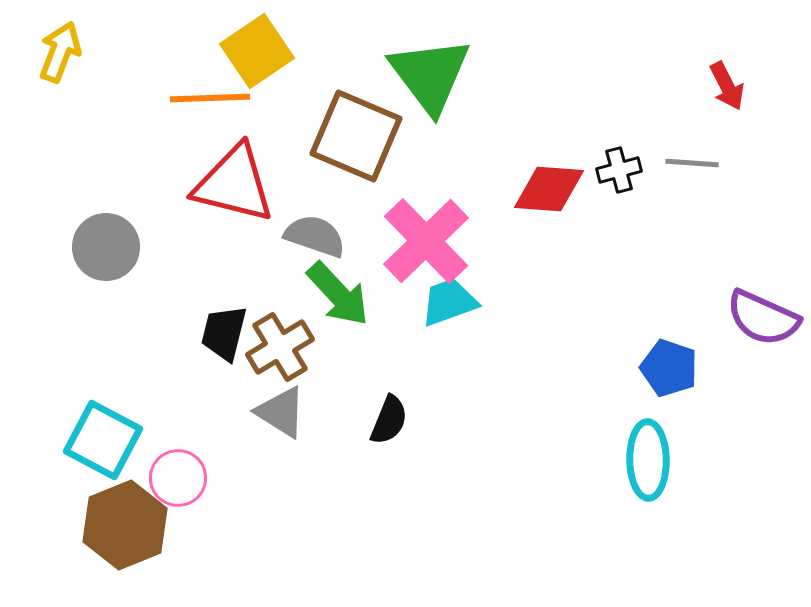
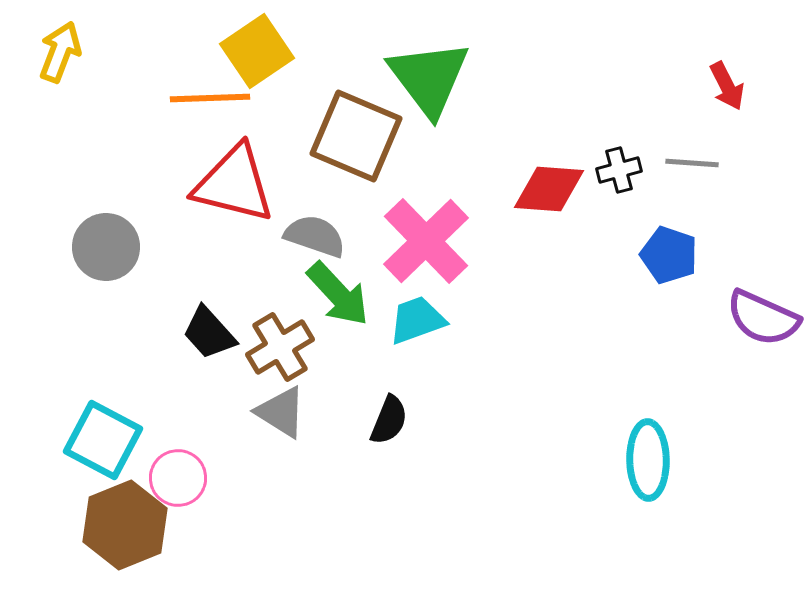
green triangle: moved 1 px left, 3 px down
cyan trapezoid: moved 32 px left, 18 px down
black trapezoid: moved 15 px left; rotated 56 degrees counterclockwise
blue pentagon: moved 113 px up
